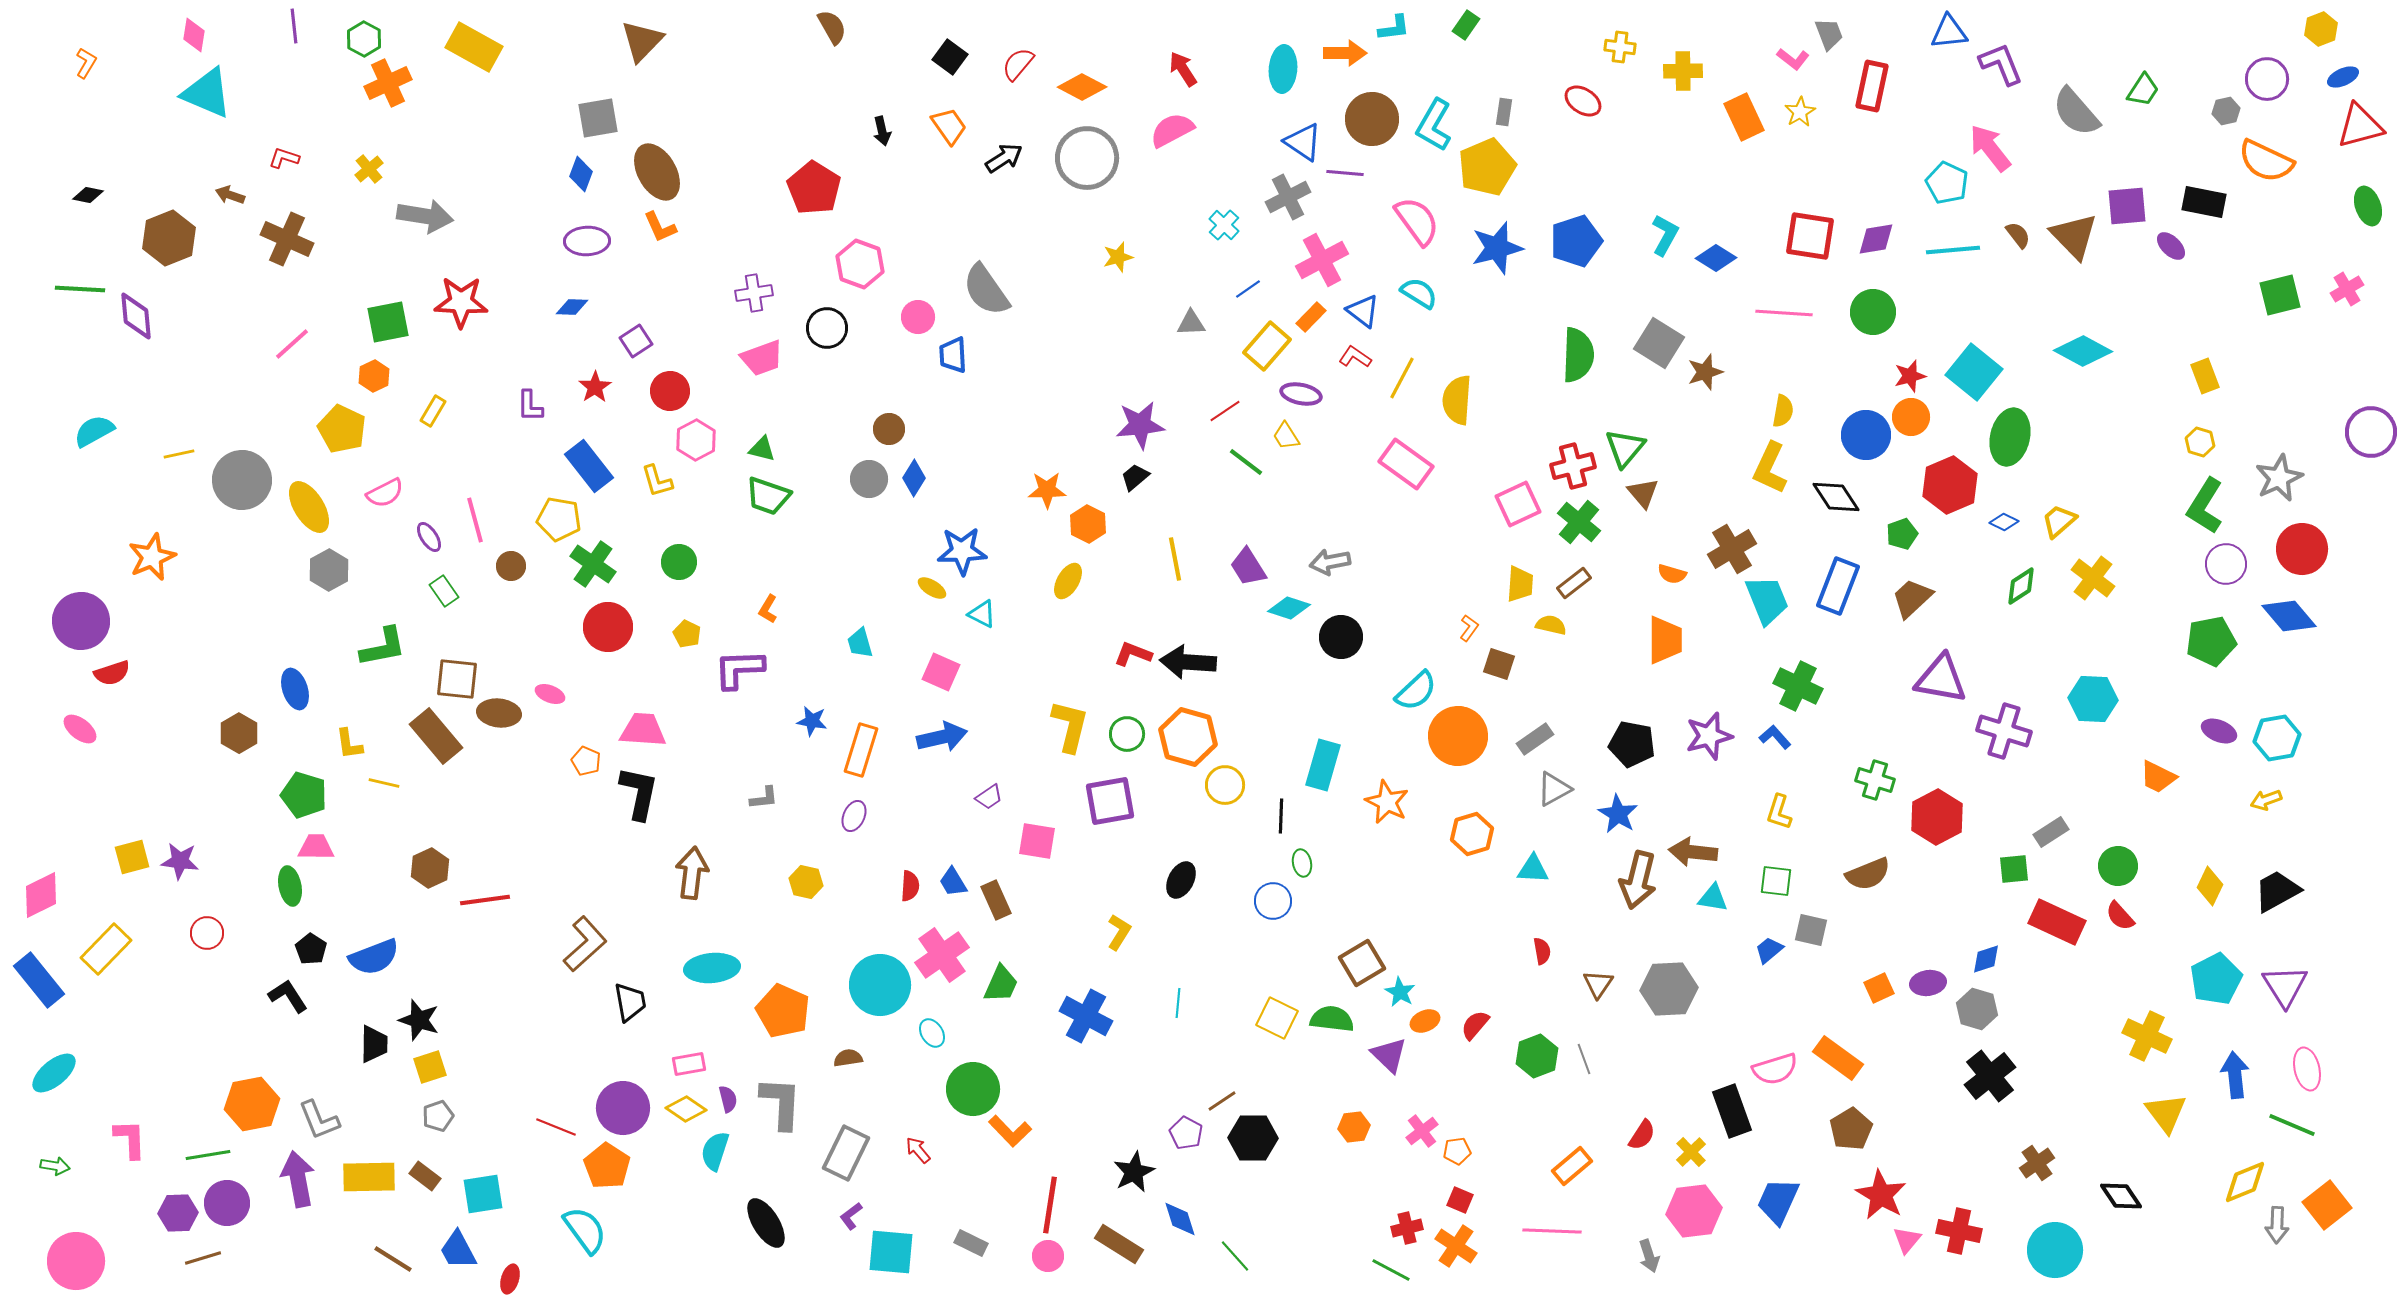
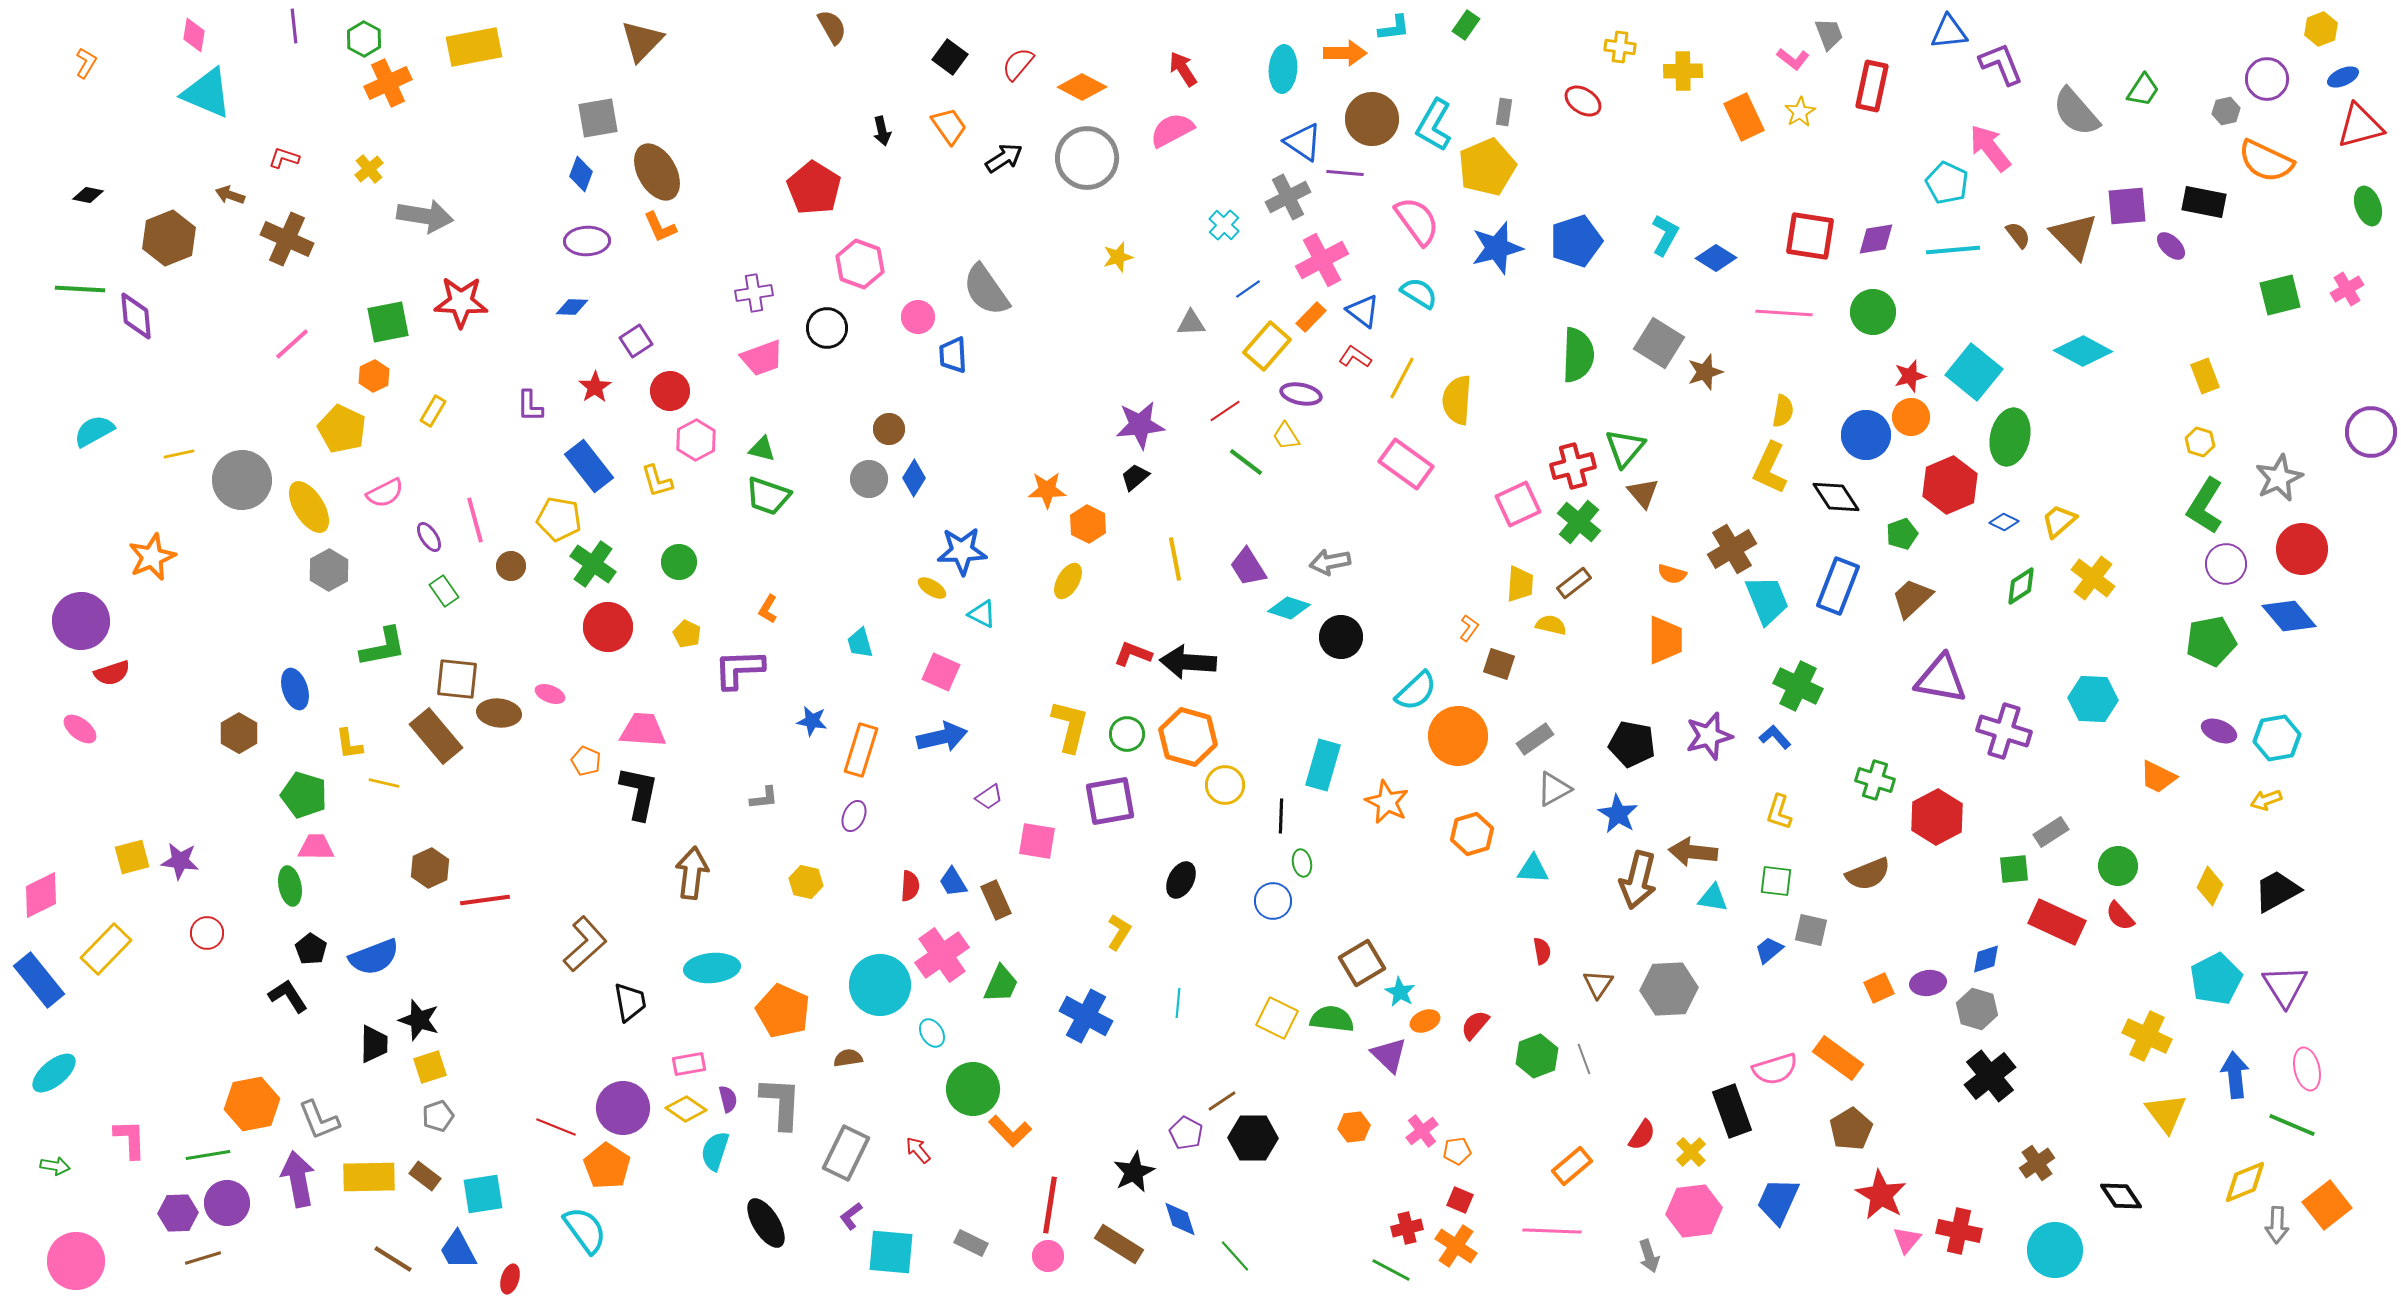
yellow rectangle at (474, 47): rotated 40 degrees counterclockwise
